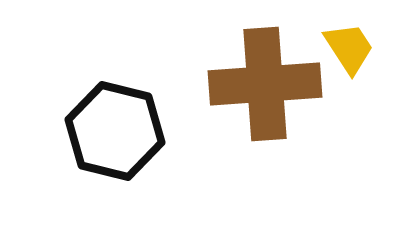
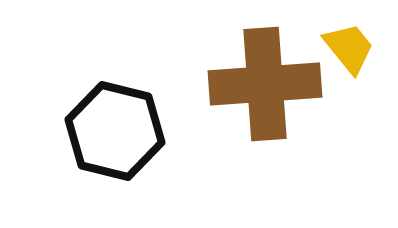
yellow trapezoid: rotated 6 degrees counterclockwise
